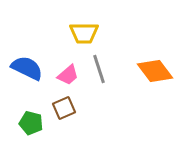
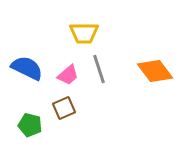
green pentagon: moved 1 px left, 2 px down
